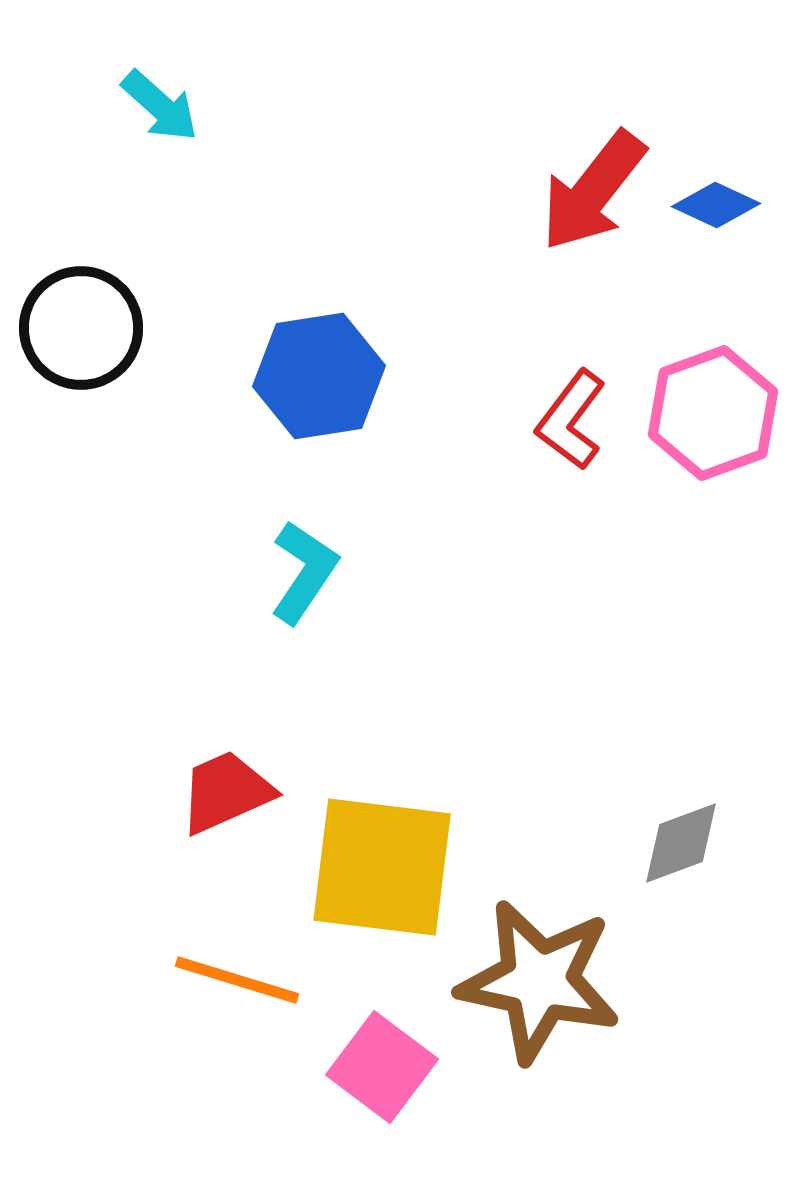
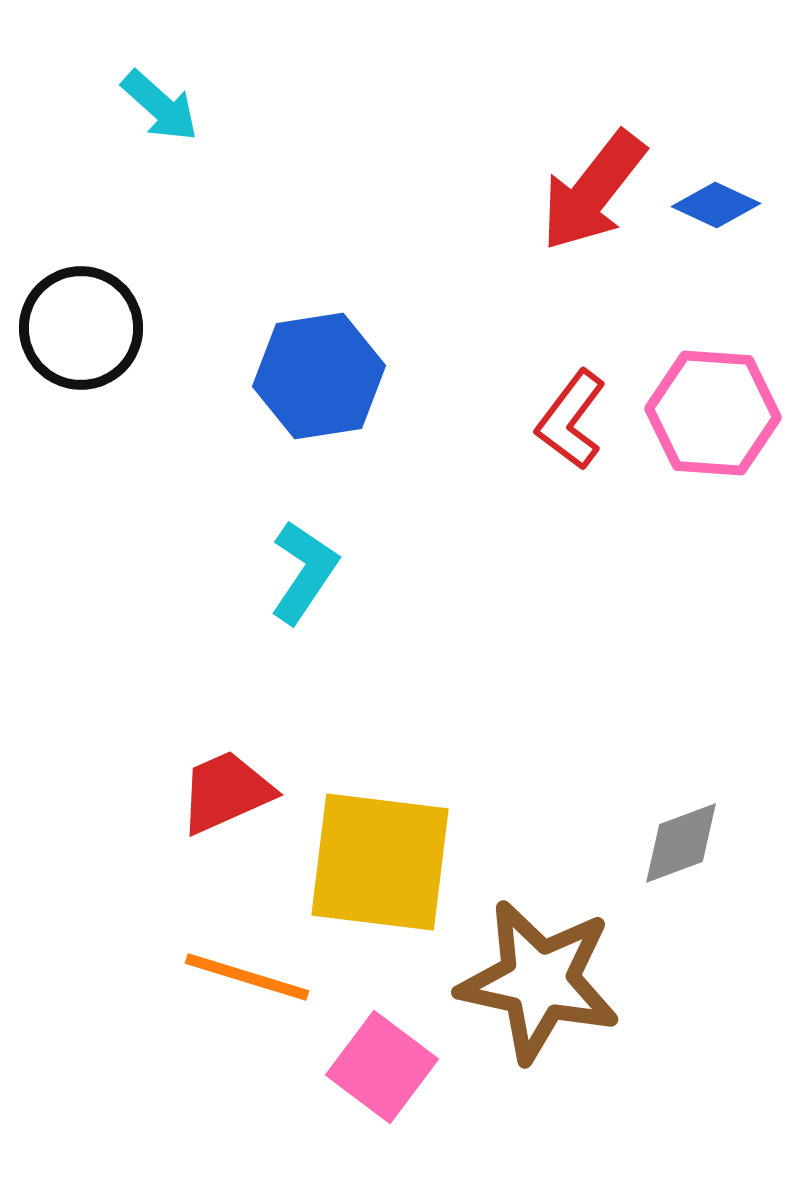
pink hexagon: rotated 24 degrees clockwise
yellow square: moved 2 px left, 5 px up
orange line: moved 10 px right, 3 px up
